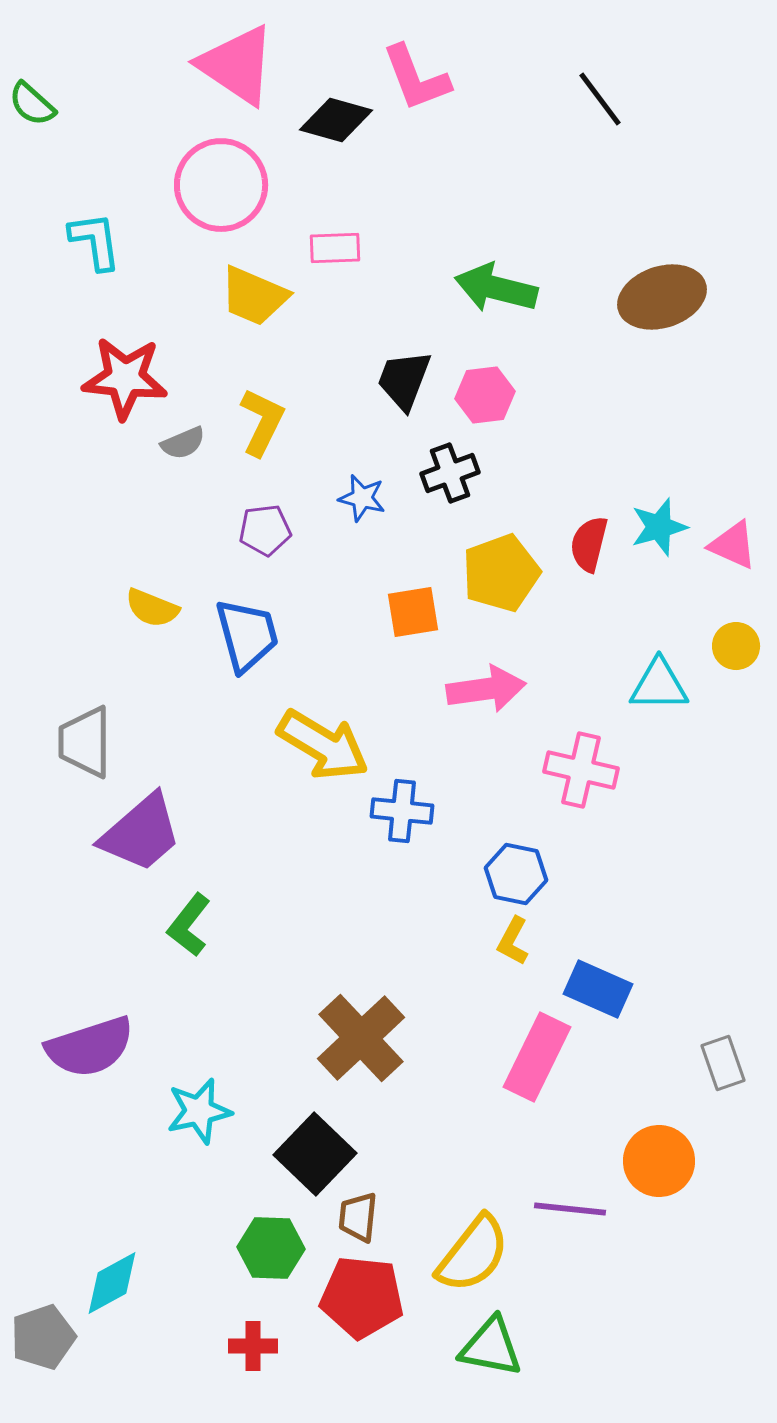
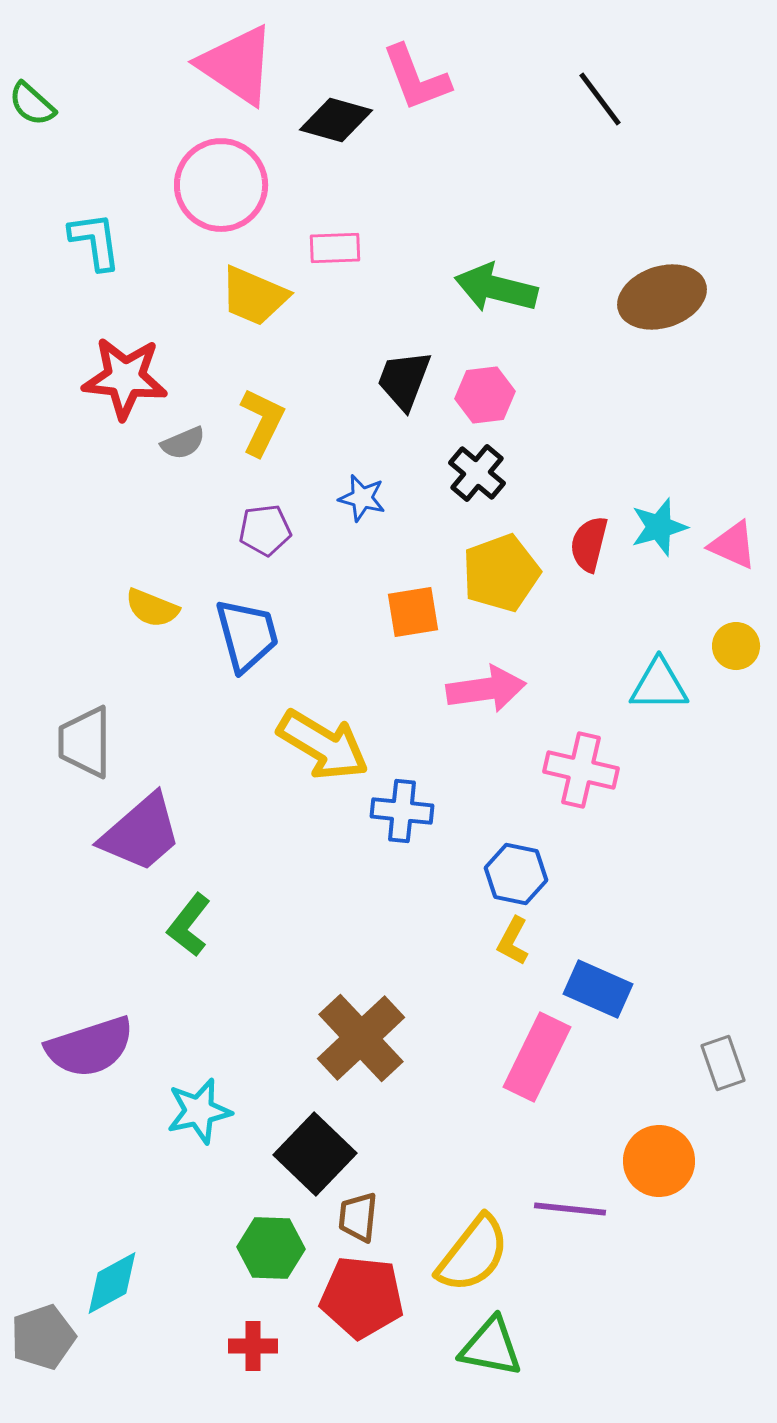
black cross at (450, 473): moved 27 px right; rotated 30 degrees counterclockwise
